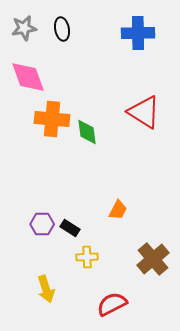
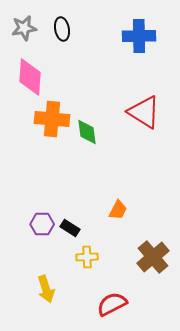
blue cross: moved 1 px right, 3 px down
pink diamond: moved 2 px right; rotated 24 degrees clockwise
brown cross: moved 2 px up
